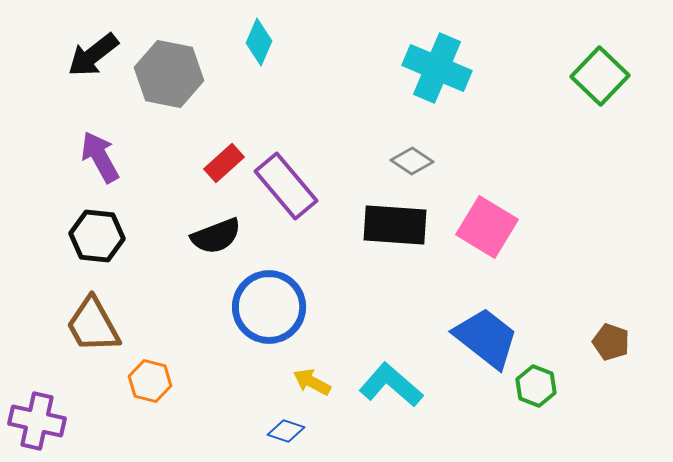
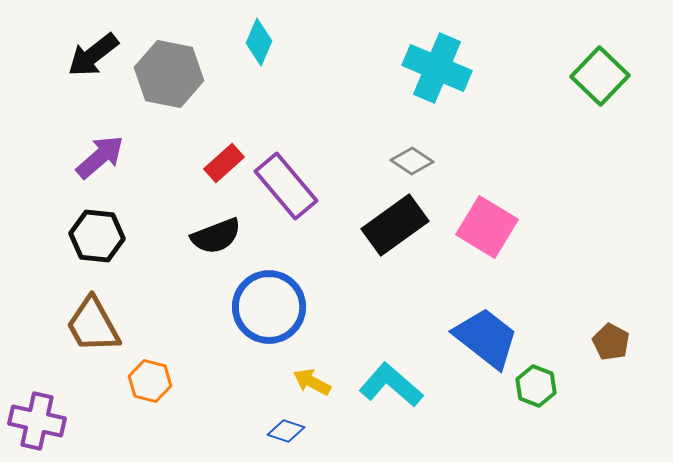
purple arrow: rotated 78 degrees clockwise
black rectangle: rotated 40 degrees counterclockwise
brown pentagon: rotated 9 degrees clockwise
